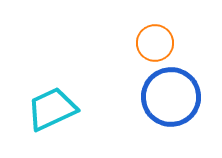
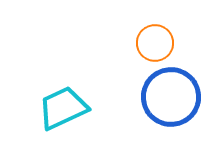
cyan trapezoid: moved 11 px right, 1 px up
